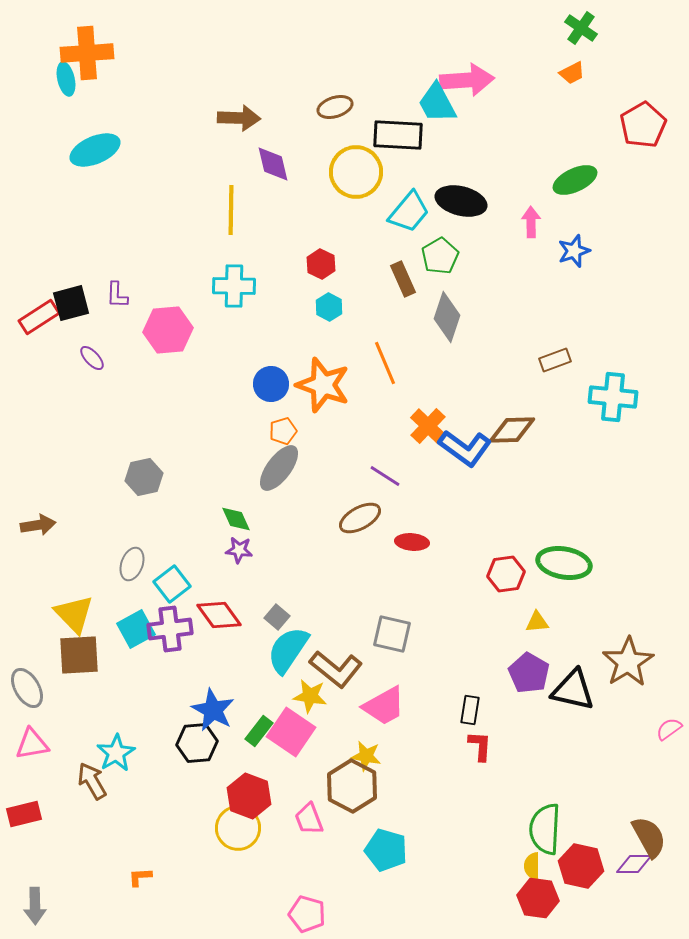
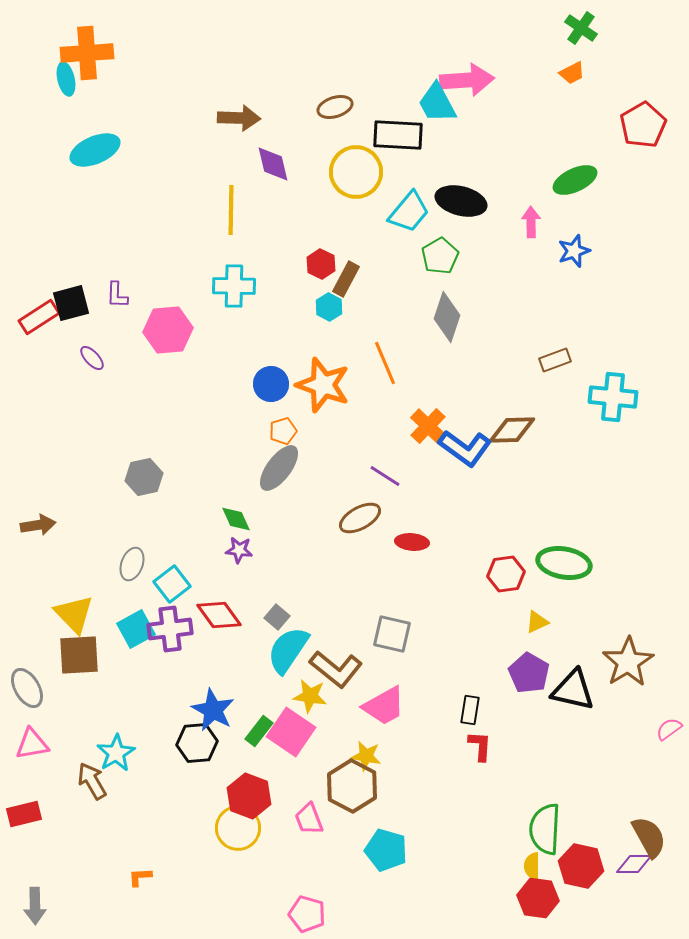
brown rectangle at (403, 279): moved 57 px left; rotated 52 degrees clockwise
yellow triangle at (537, 622): rotated 20 degrees counterclockwise
